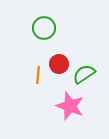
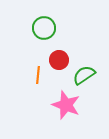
red circle: moved 4 px up
green semicircle: moved 1 px down
pink star: moved 4 px left, 1 px up
